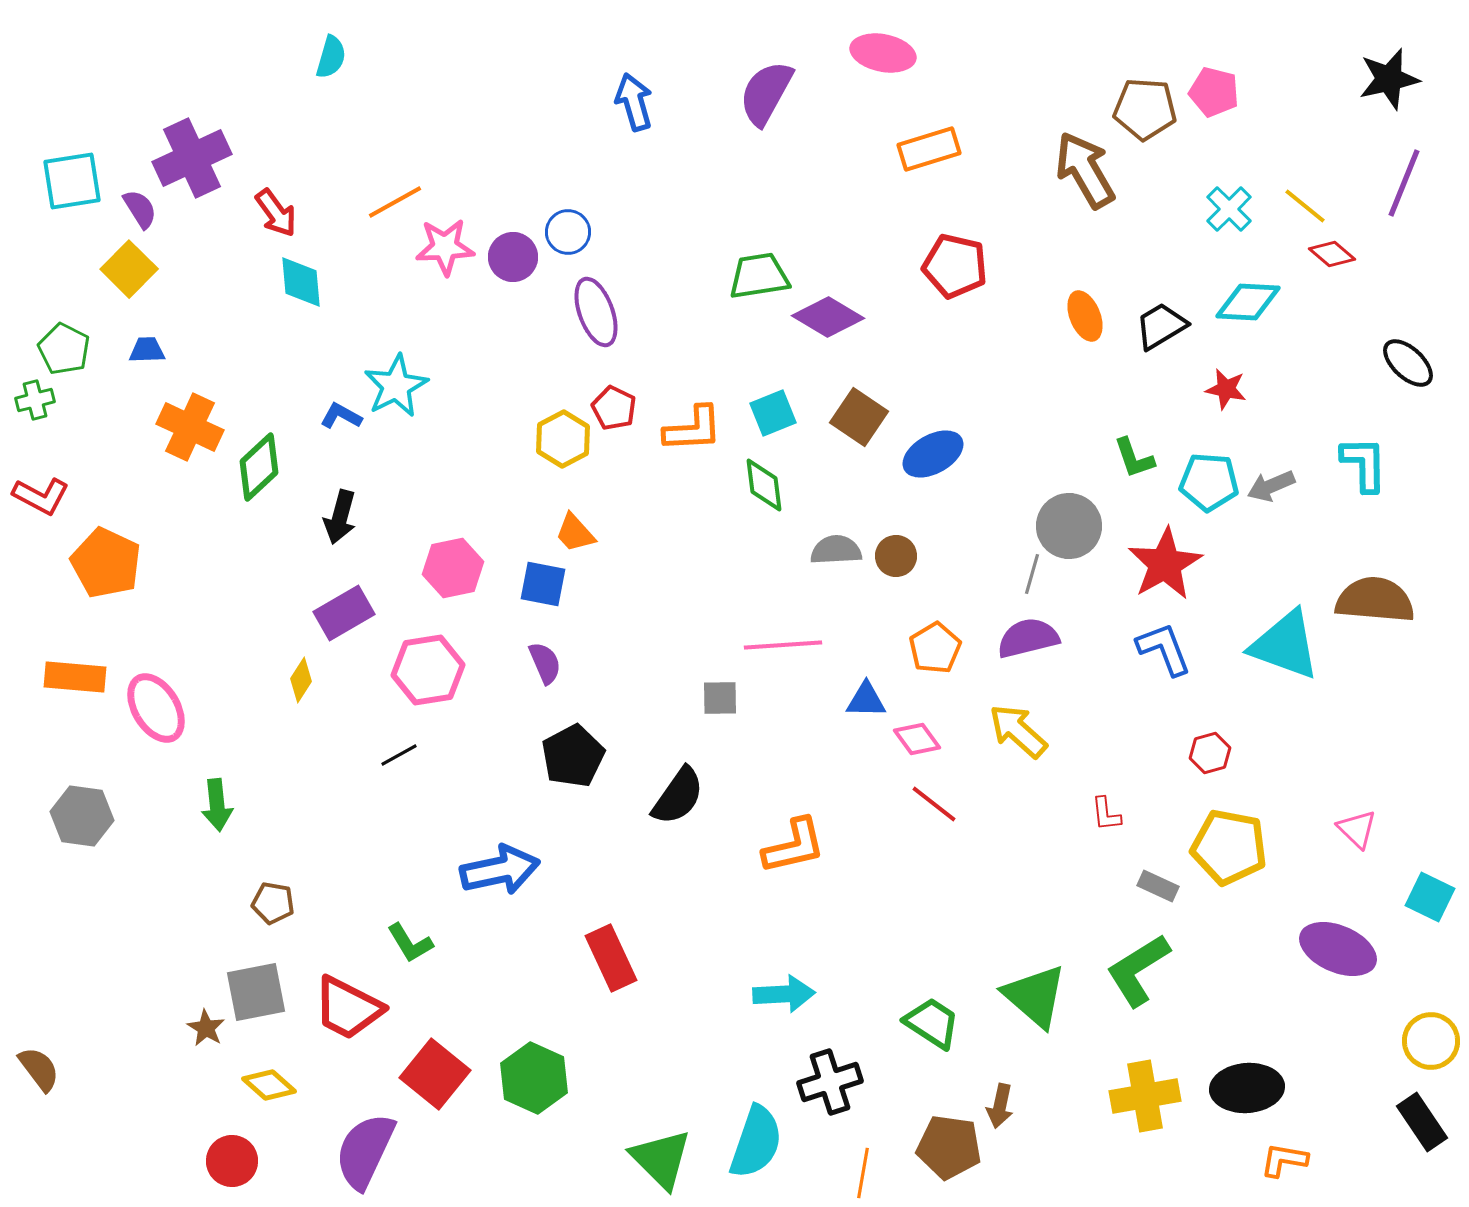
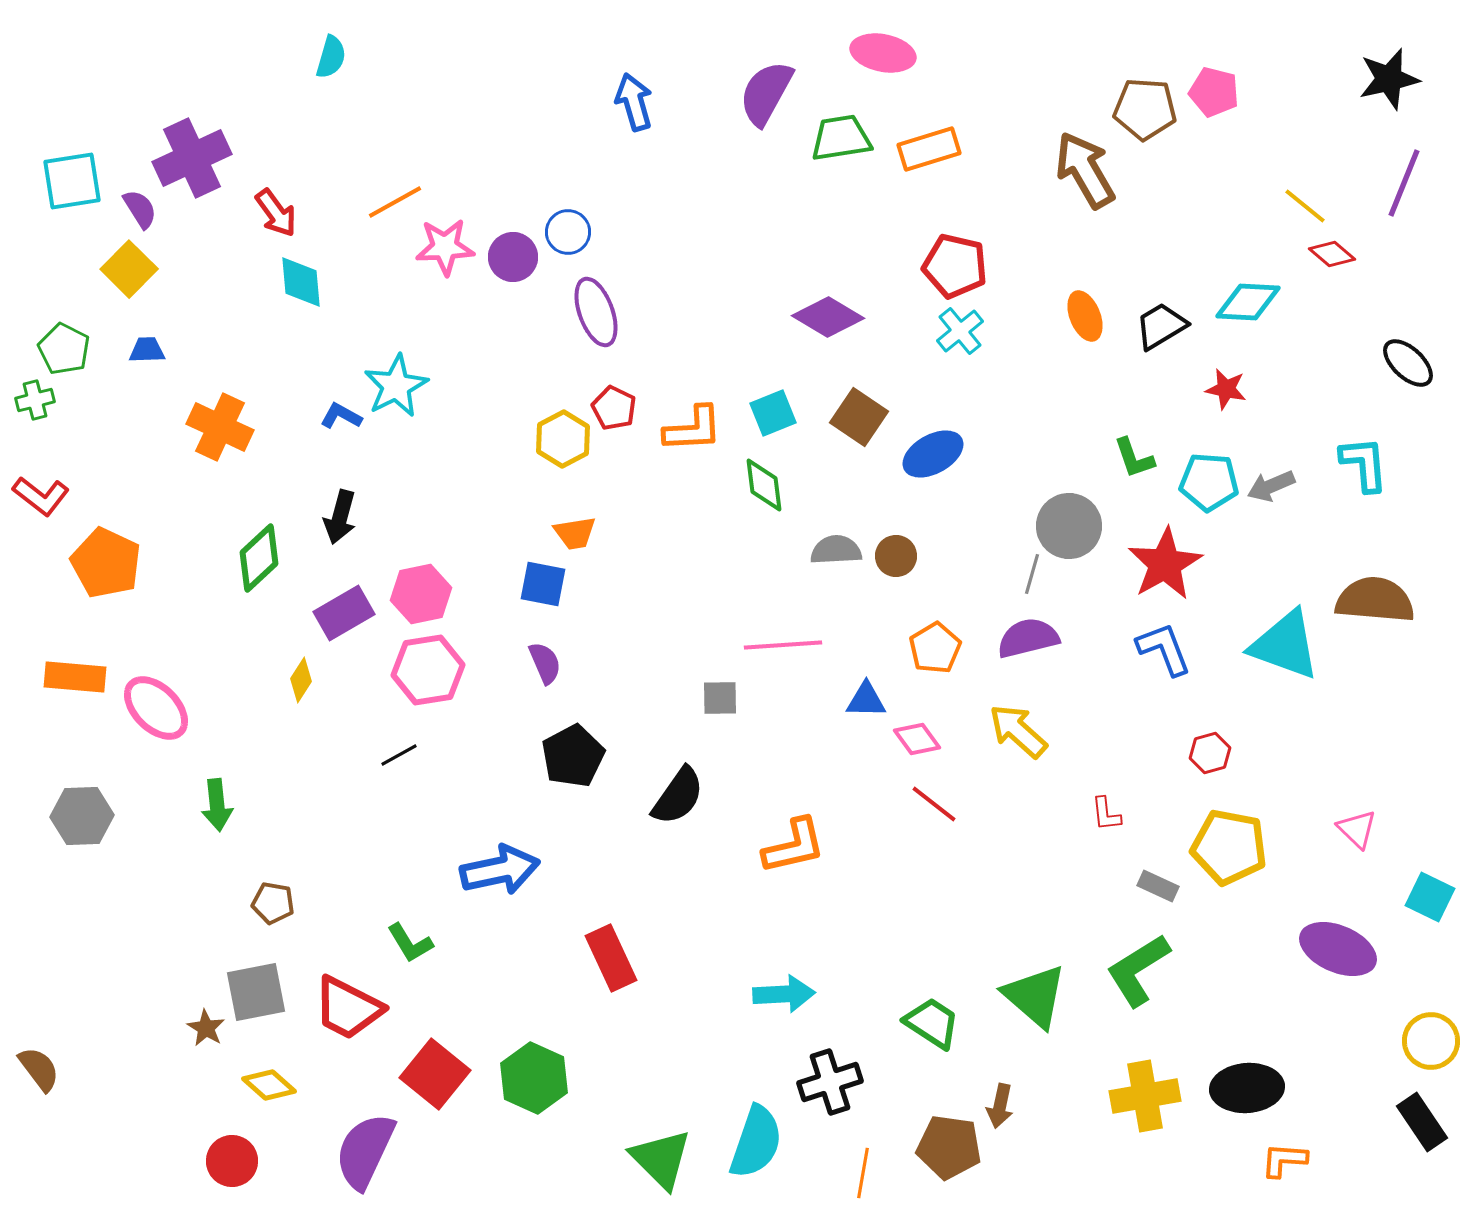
cyan cross at (1229, 209): moved 269 px left, 122 px down; rotated 6 degrees clockwise
green trapezoid at (759, 276): moved 82 px right, 138 px up
orange cross at (190, 427): moved 30 px right
cyan L-shape at (1364, 464): rotated 4 degrees counterclockwise
green diamond at (259, 467): moved 91 px down
red L-shape at (41, 496): rotated 10 degrees clockwise
orange trapezoid at (575, 533): rotated 57 degrees counterclockwise
pink hexagon at (453, 568): moved 32 px left, 26 px down
pink ellipse at (156, 708): rotated 14 degrees counterclockwise
gray hexagon at (82, 816): rotated 10 degrees counterclockwise
orange L-shape at (1284, 1160): rotated 6 degrees counterclockwise
